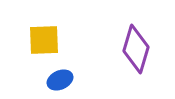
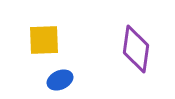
purple diamond: rotated 9 degrees counterclockwise
